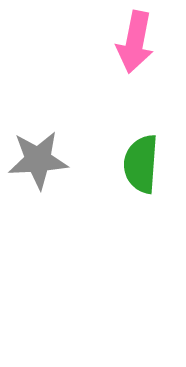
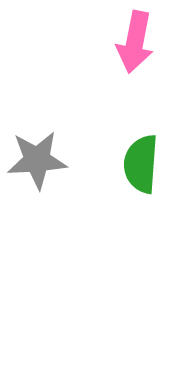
gray star: moved 1 px left
